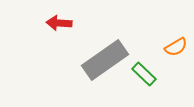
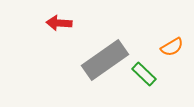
orange semicircle: moved 4 px left
